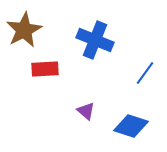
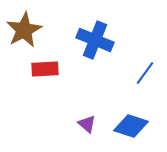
purple triangle: moved 1 px right, 13 px down
